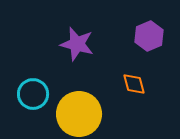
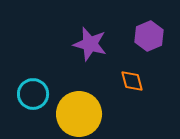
purple star: moved 13 px right
orange diamond: moved 2 px left, 3 px up
